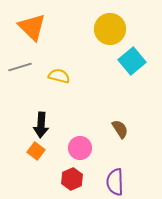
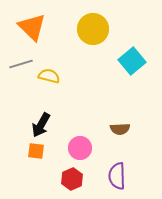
yellow circle: moved 17 px left
gray line: moved 1 px right, 3 px up
yellow semicircle: moved 10 px left
black arrow: rotated 25 degrees clockwise
brown semicircle: rotated 120 degrees clockwise
orange square: rotated 30 degrees counterclockwise
purple semicircle: moved 2 px right, 6 px up
